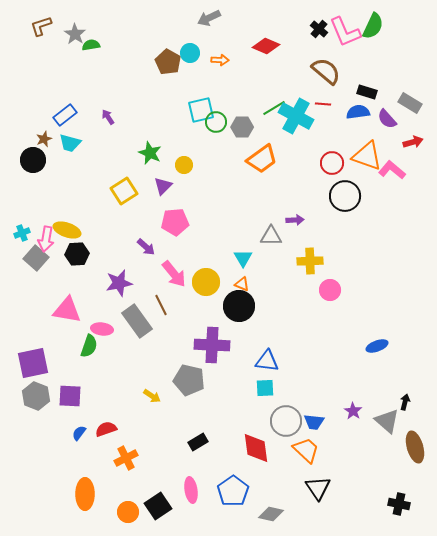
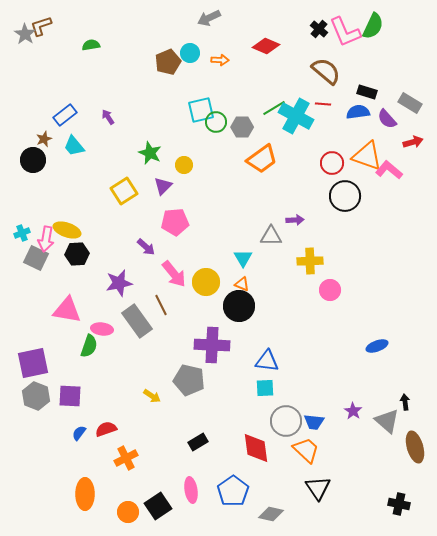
gray star at (75, 34): moved 50 px left
brown pentagon at (168, 62): rotated 20 degrees clockwise
cyan trapezoid at (70, 143): moved 4 px right, 3 px down; rotated 35 degrees clockwise
pink L-shape at (392, 170): moved 3 px left
gray square at (36, 258): rotated 15 degrees counterclockwise
black arrow at (405, 402): rotated 21 degrees counterclockwise
